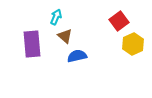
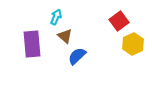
blue semicircle: rotated 30 degrees counterclockwise
